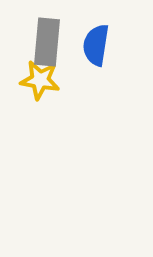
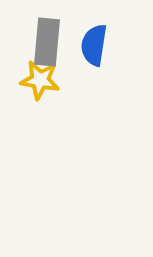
blue semicircle: moved 2 px left
